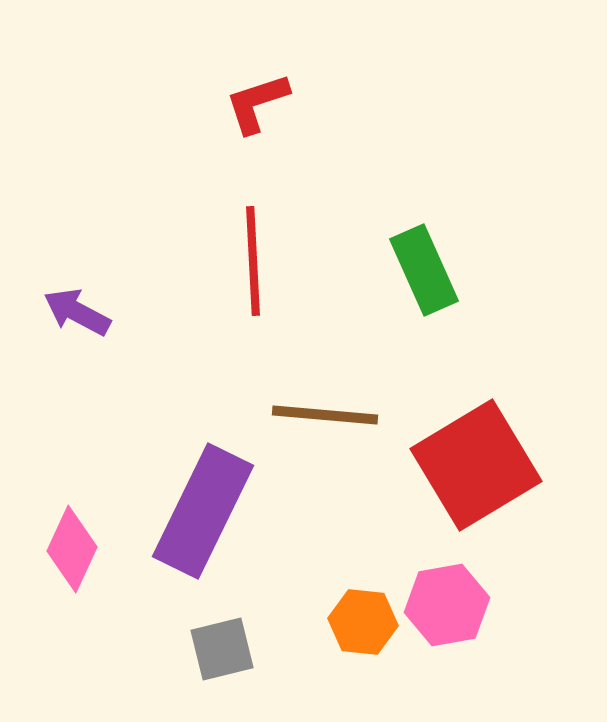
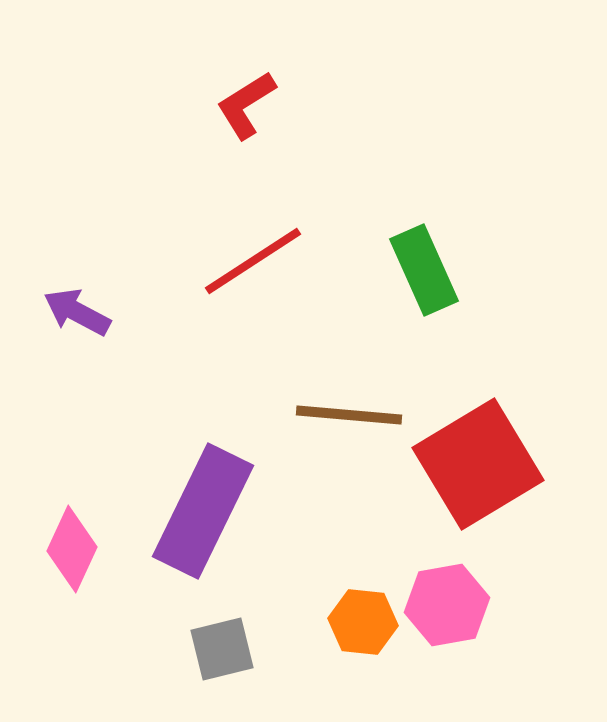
red L-shape: moved 11 px left, 2 px down; rotated 14 degrees counterclockwise
red line: rotated 60 degrees clockwise
brown line: moved 24 px right
red square: moved 2 px right, 1 px up
